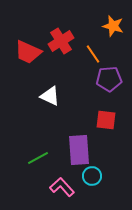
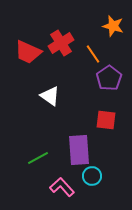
red cross: moved 2 px down
purple pentagon: moved 1 px up; rotated 30 degrees counterclockwise
white triangle: rotated 10 degrees clockwise
